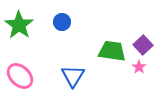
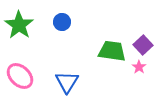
blue triangle: moved 6 px left, 6 px down
